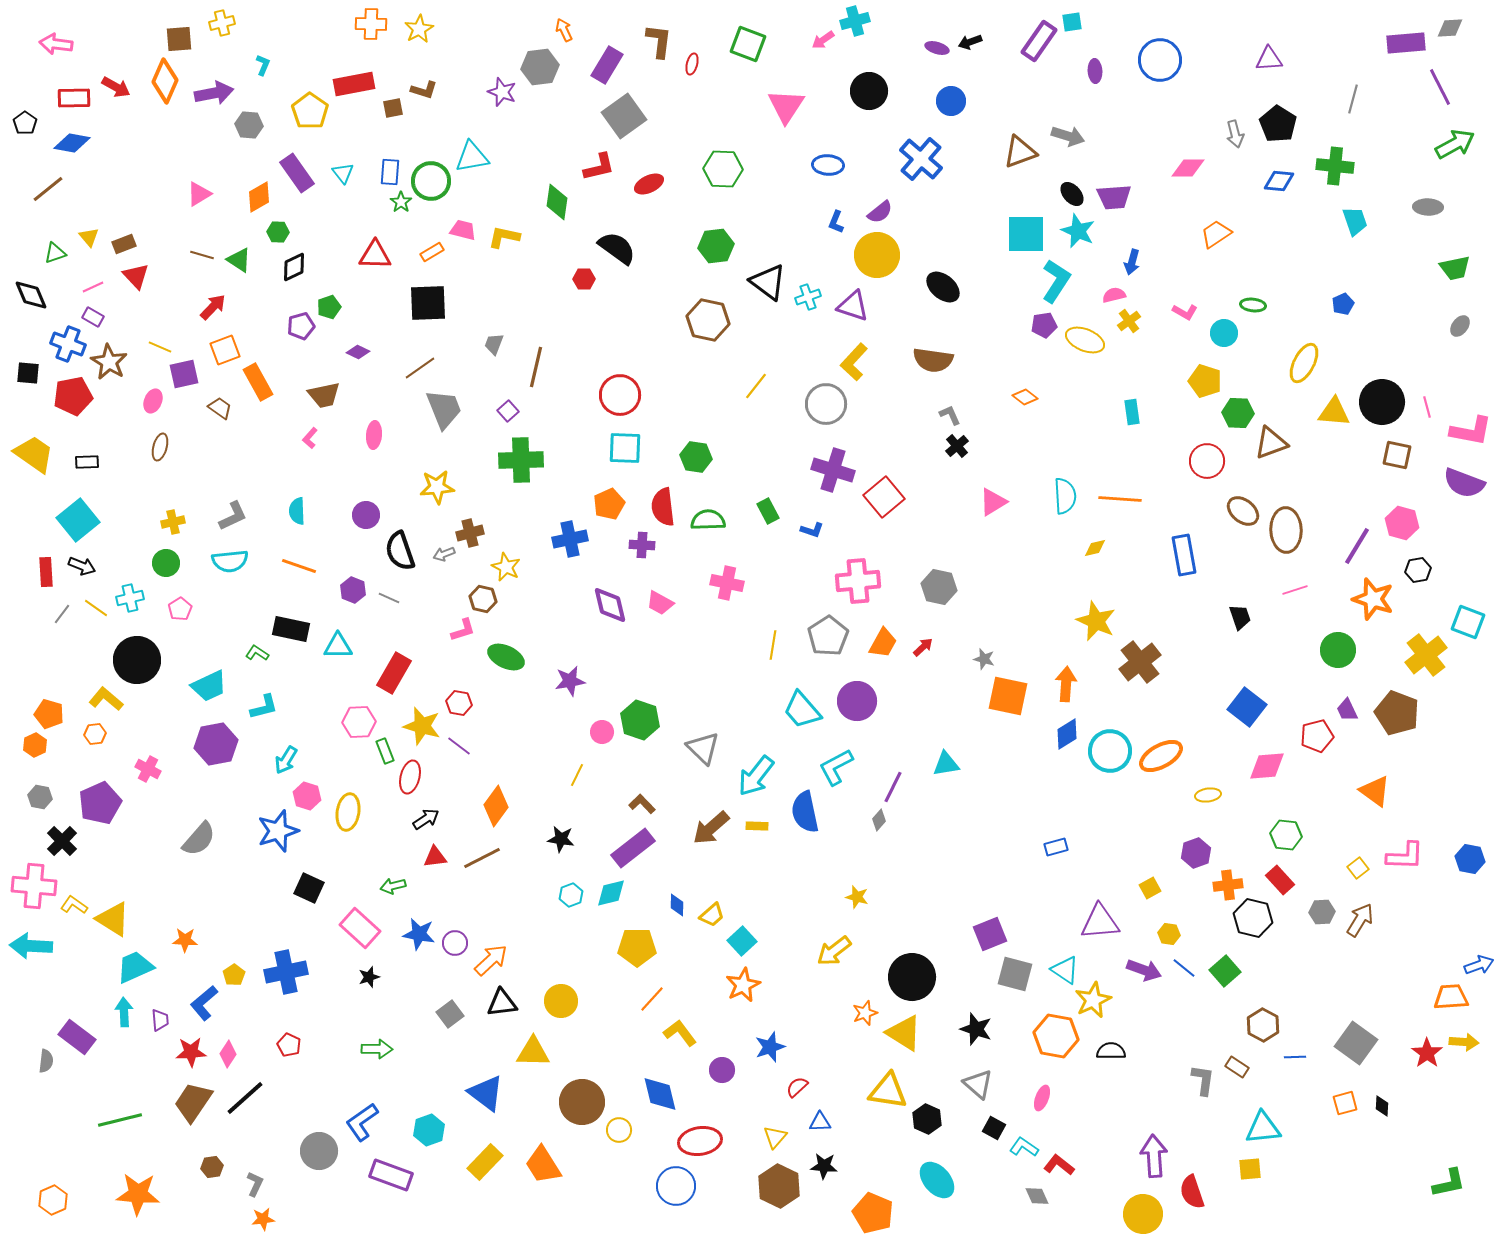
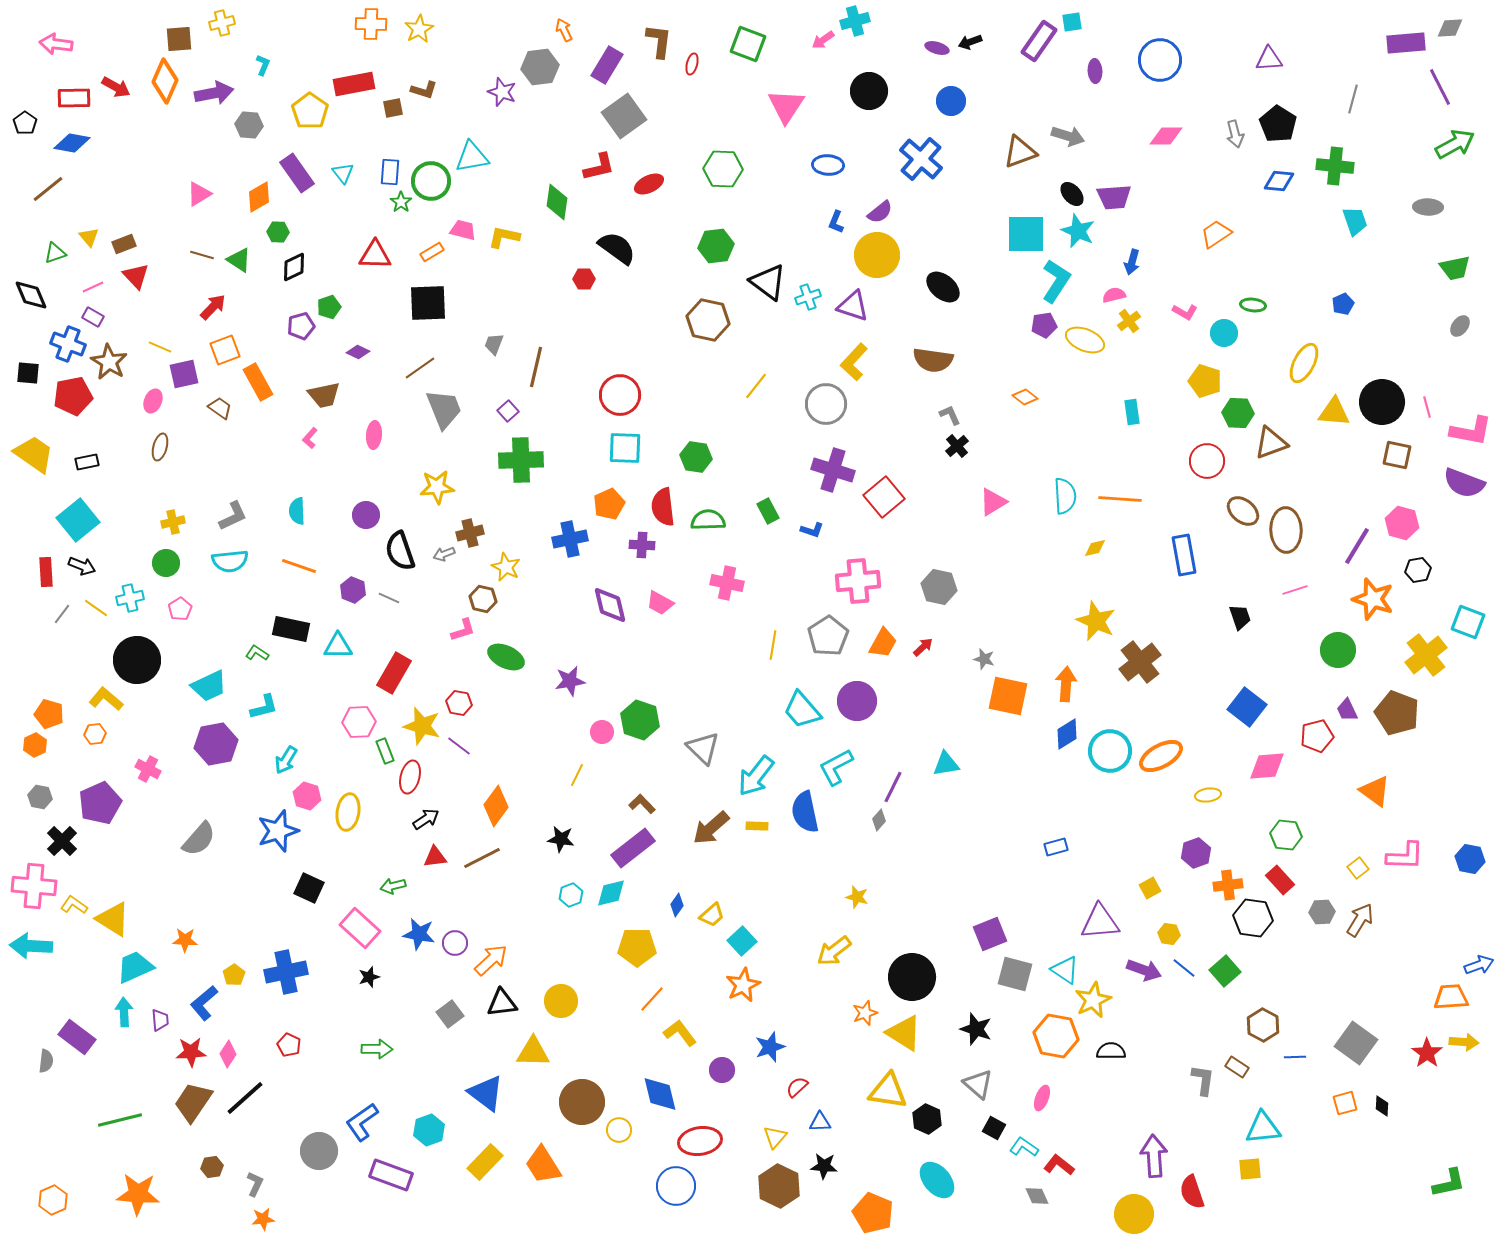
pink diamond at (1188, 168): moved 22 px left, 32 px up
black rectangle at (87, 462): rotated 10 degrees counterclockwise
blue diamond at (677, 905): rotated 35 degrees clockwise
black hexagon at (1253, 918): rotated 6 degrees counterclockwise
yellow circle at (1143, 1214): moved 9 px left
